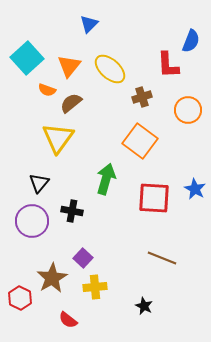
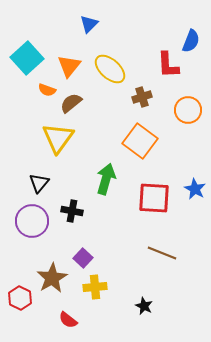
brown line: moved 5 px up
